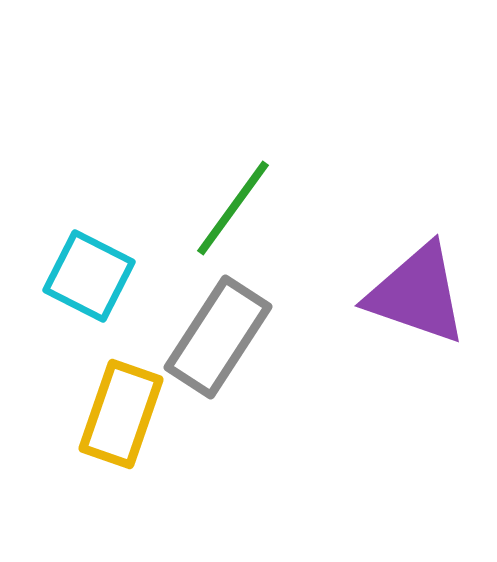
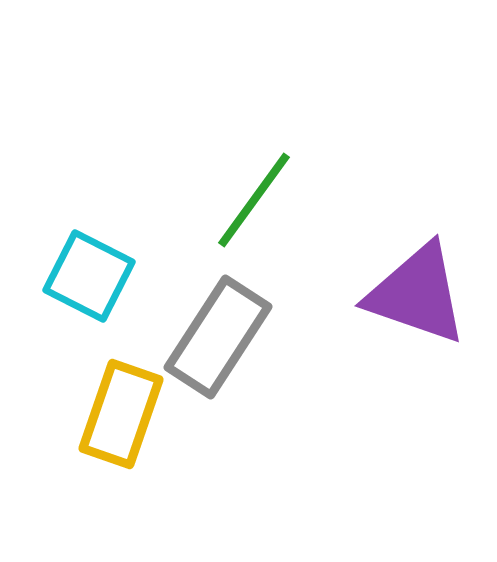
green line: moved 21 px right, 8 px up
